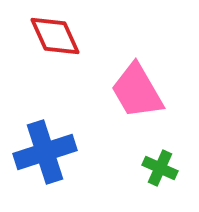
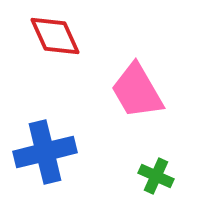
blue cross: rotated 4 degrees clockwise
green cross: moved 4 px left, 8 px down
